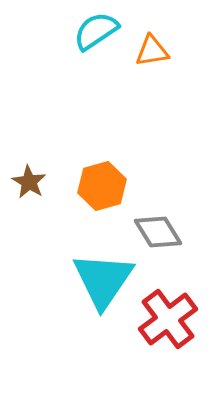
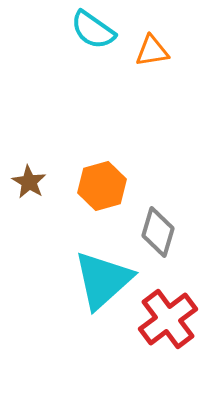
cyan semicircle: moved 3 px left, 1 px up; rotated 111 degrees counterclockwise
gray diamond: rotated 48 degrees clockwise
cyan triangle: rotated 14 degrees clockwise
